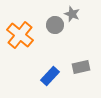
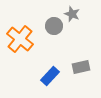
gray circle: moved 1 px left, 1 px down
orange cross: moved 4 px down
